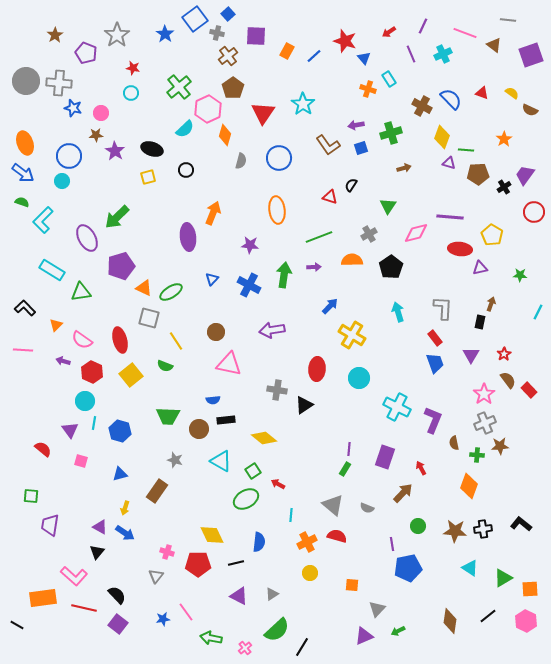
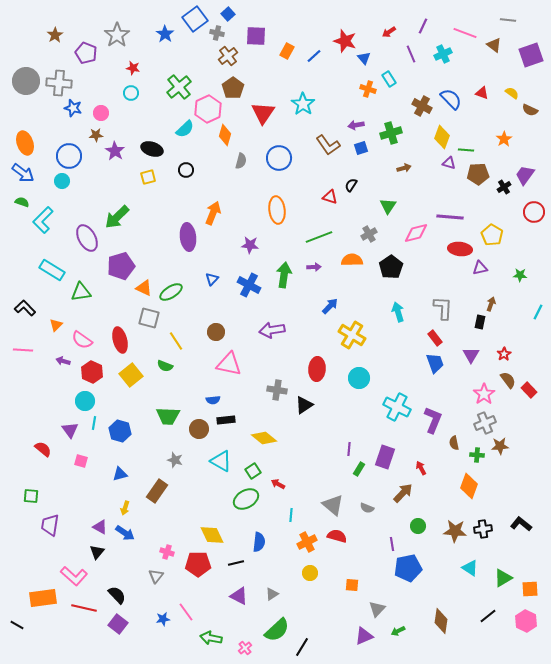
green rectangle at (345, 469): moved 14 px right
brown diamond at (450, 621): moved 9 px left
